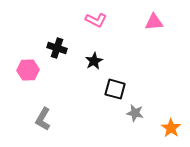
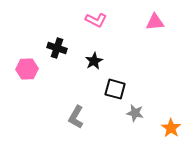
pink triangle: moved 1 px right
pink hexagon: moved 1 px left, 1 px up
gray L-shape: moved 33 px right, 2 px up
